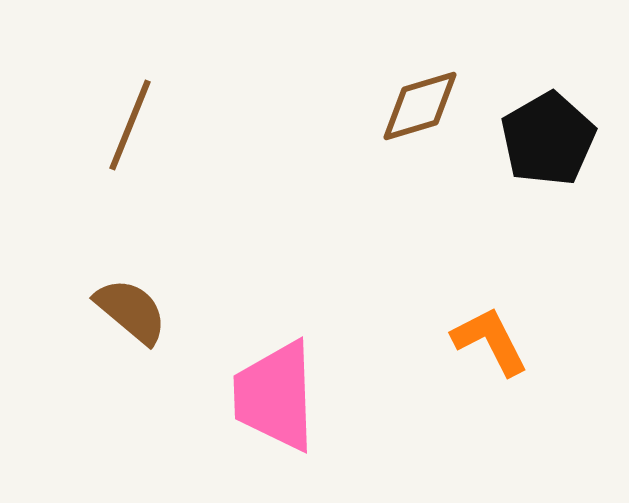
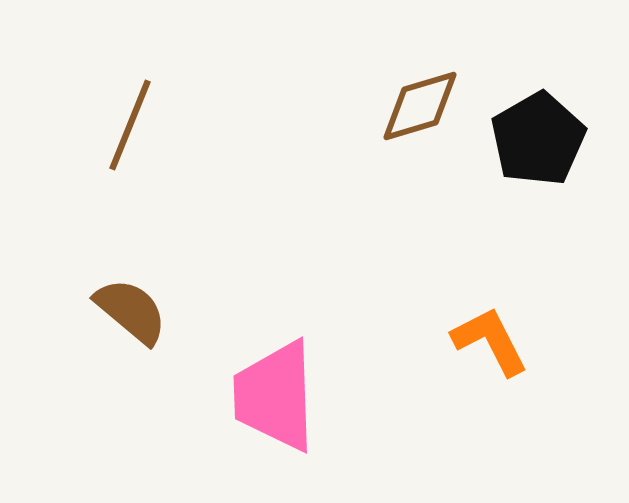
black pentagon: moved 10 px left
